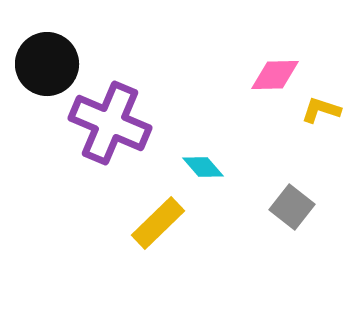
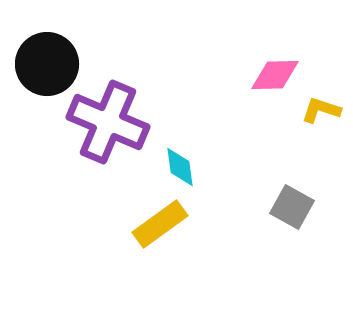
purple cross: moved 2 px left, 1 px up
cyan diamond: moved 23 px left; rotated 33 degrees clockwise
gray square: rotated 9 degrees counterclockwise
yellow rectangle: moved 2 px right, 1 px down; rotated 8 degrees clockwise
